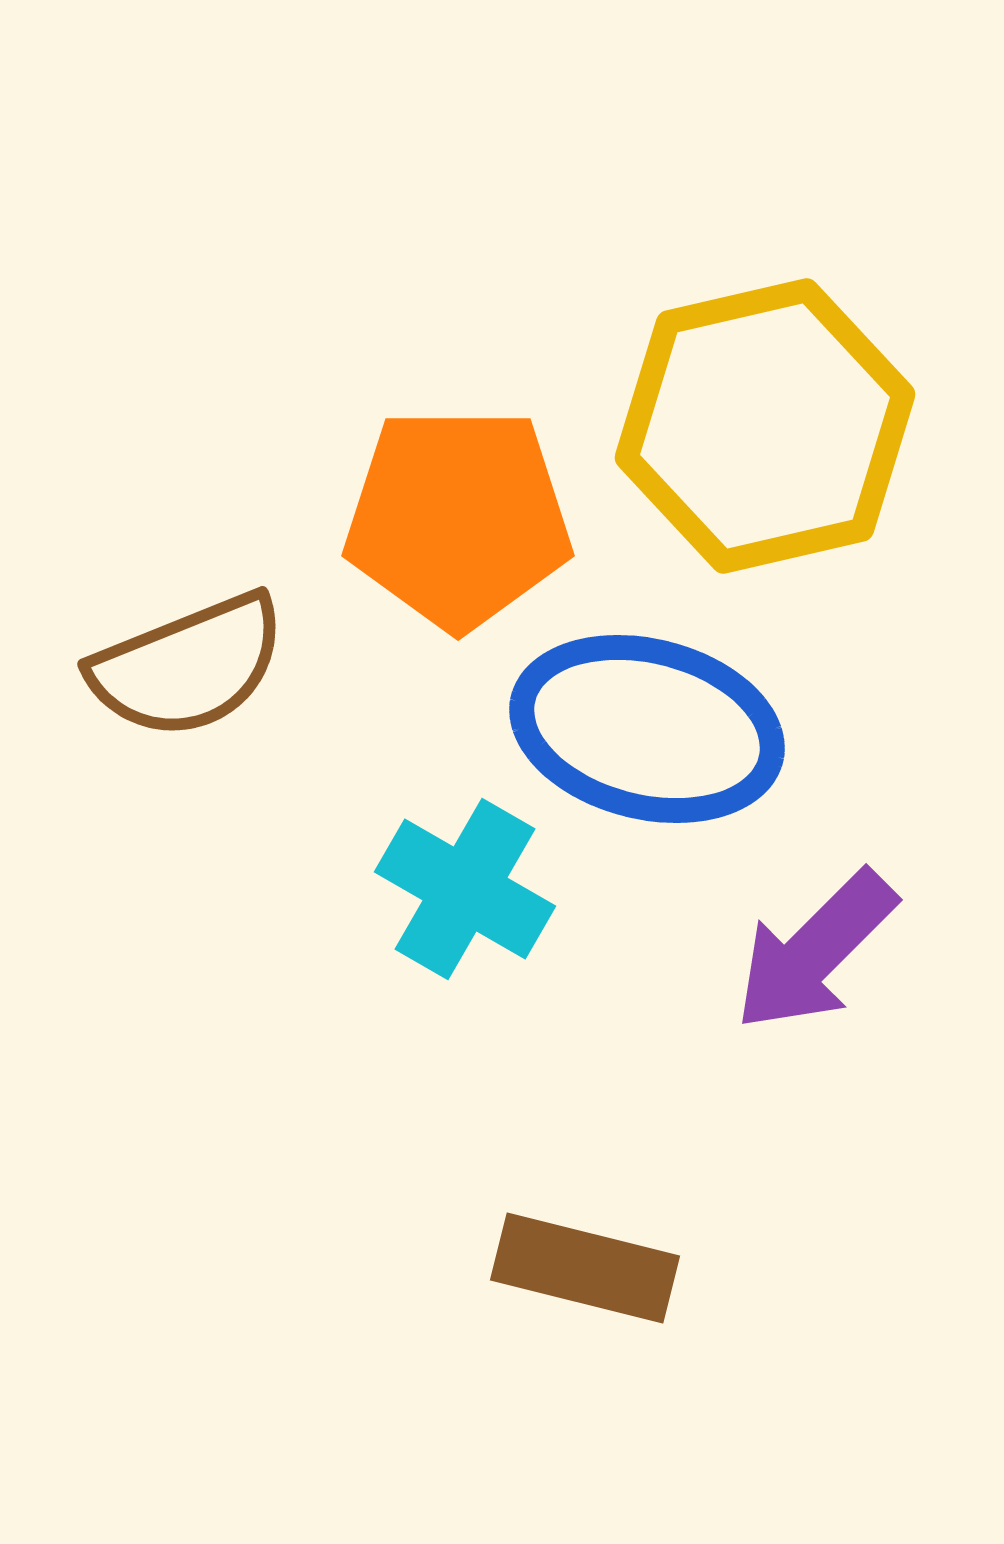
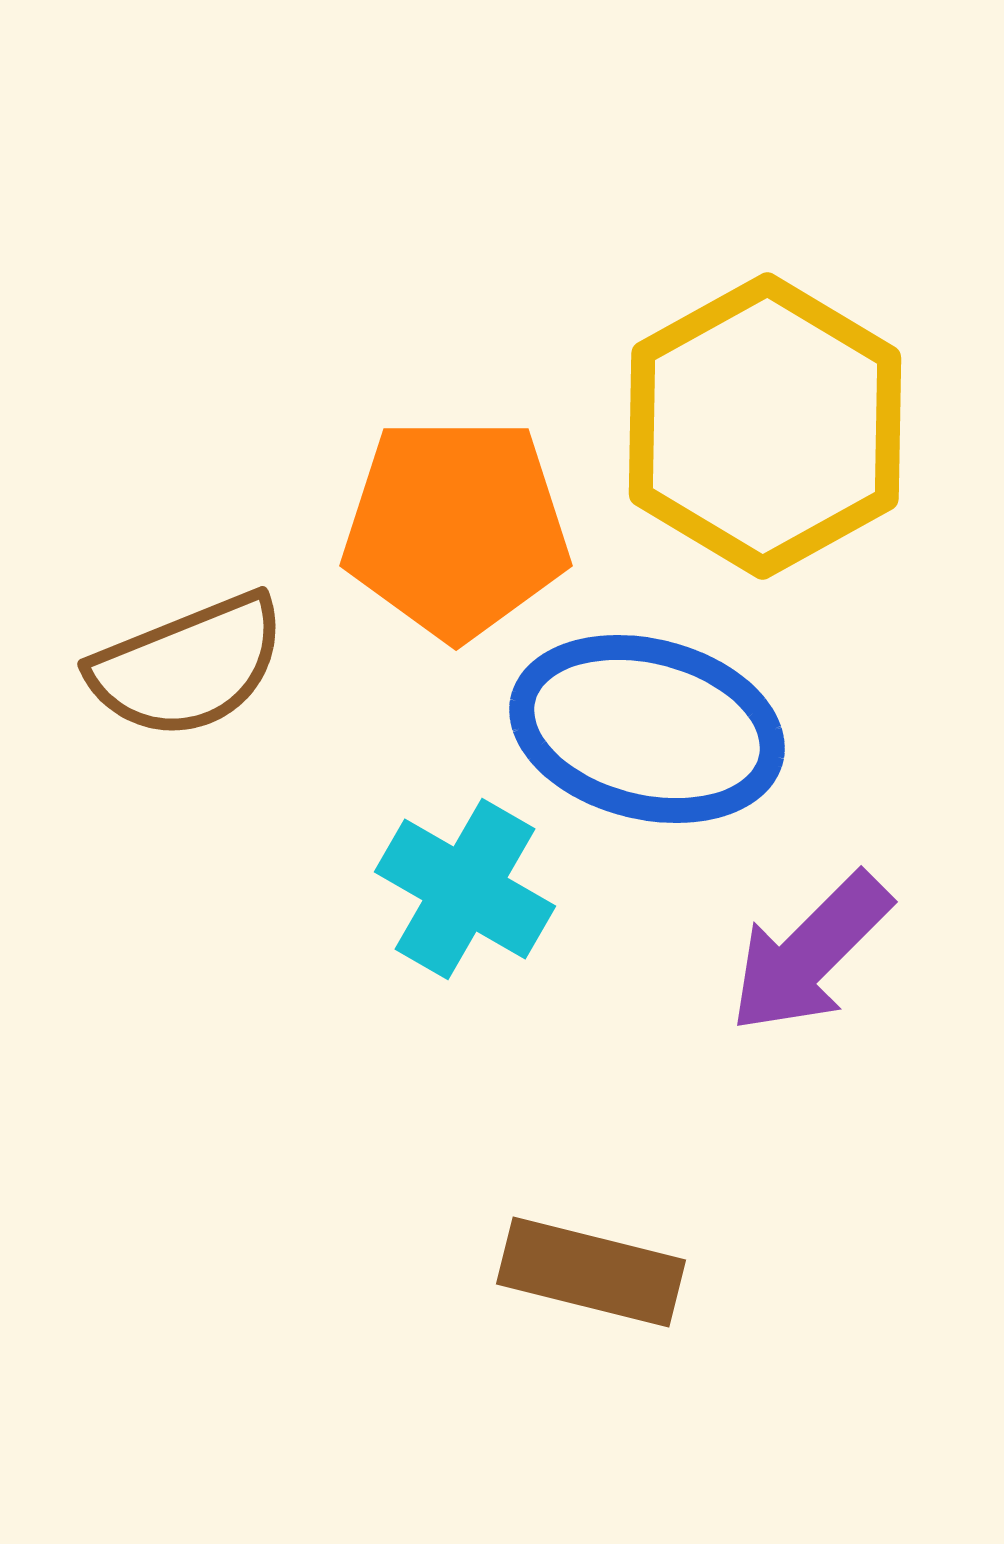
yellow hexagon: rotated 16 degrees counterclockwise
orange pentagon: moved 2 px left, 10 px down
purple arrow: moved 5 px left, 2 px down
brown rectangle: moved 6 px right, 4 px down
